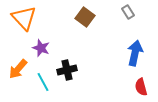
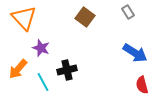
blue arrow: rotated 110 degrees clockwise
red semicircle: moved 1 px right, 2 px up
